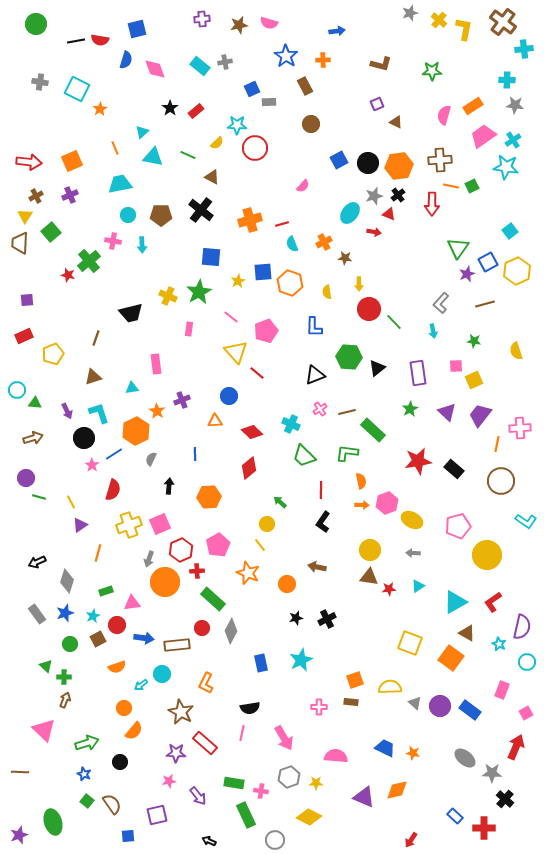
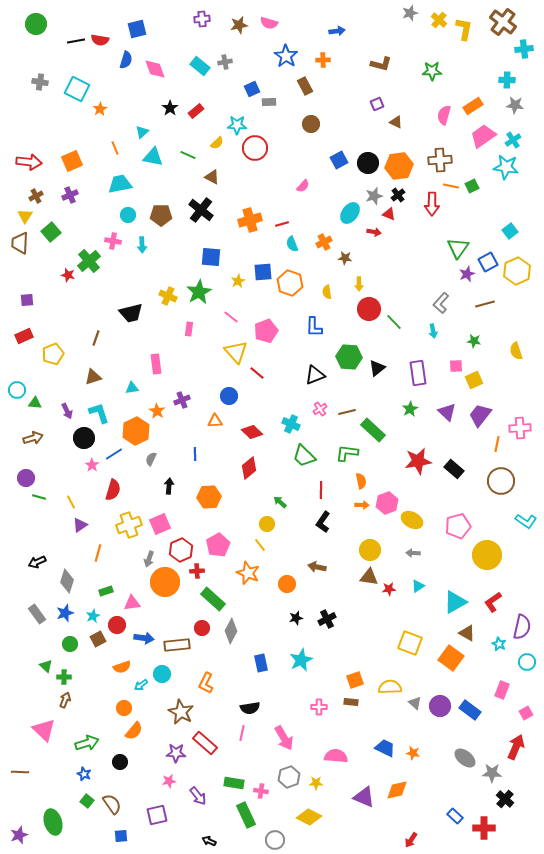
orange semicircle at (117, 667): moved 5 px right
blue square at (128, 836): moved 7 px left
